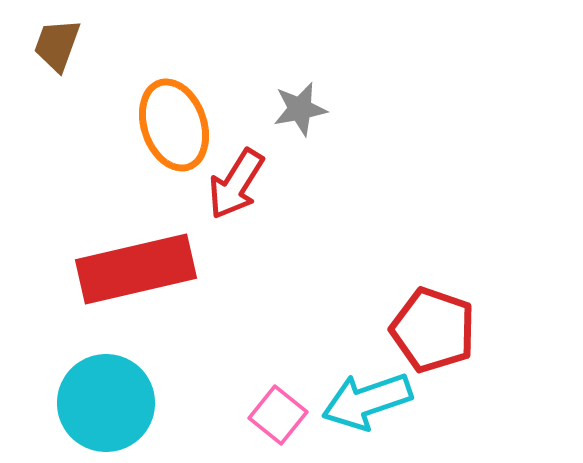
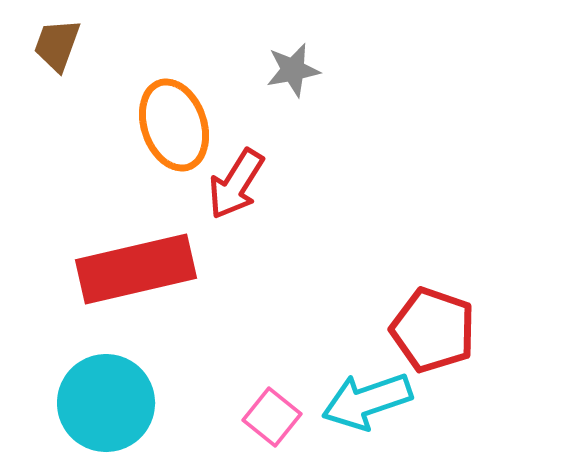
gray star: moved 7 px left, 39 px up
pink square: moved 6 px left, 2 px down
